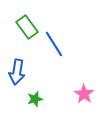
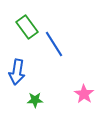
green star: moved 1 px down; rotated 14 degrees clockwise
